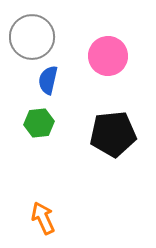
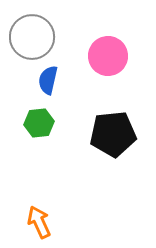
orange arrow: moved 4 px left, 4 px down
